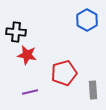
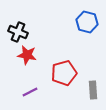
blue hexagon: moved 2 px down; rotated 15 degrees counterclockwise
black cross: moved 2 px right; rotated 18 degrees clockwise
purple line: rotated 14 degrees counterclockwise
